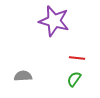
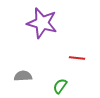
purple star: moved 12 px left, 2 px down
green semicircle: moved 14 px left, 7 px down
